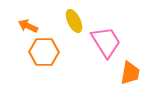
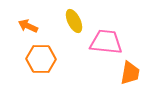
pink trapezoid: rotated 52 degrees counterclockwise
orange hexagon: moved 3 px left, 7 px down
